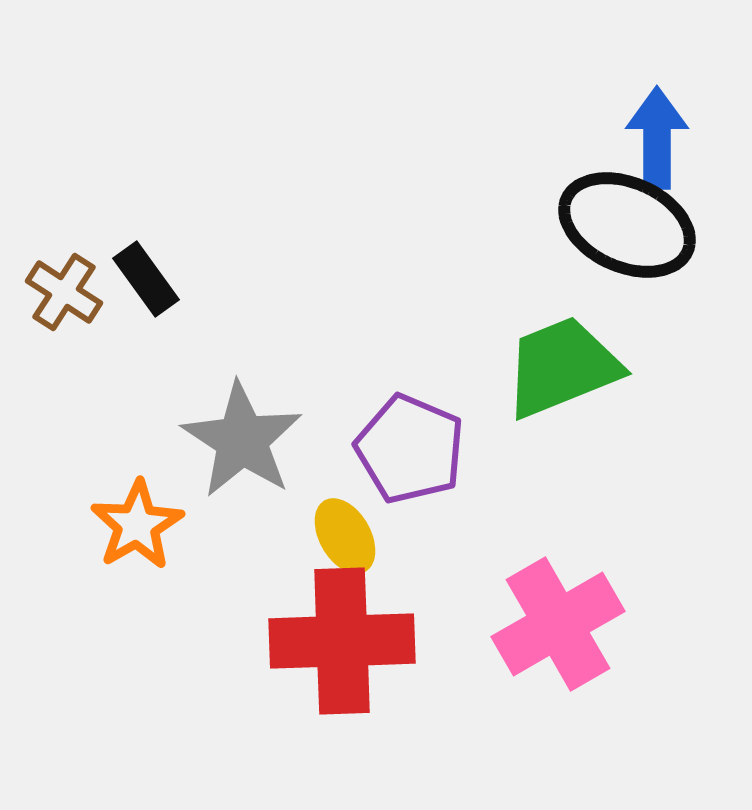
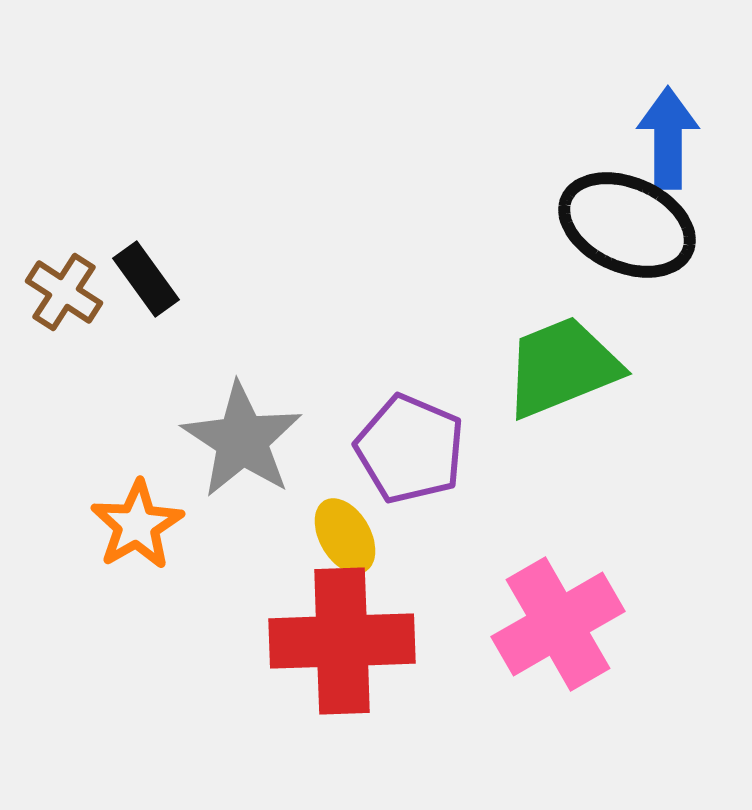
blue arrow: moved 11 px right
